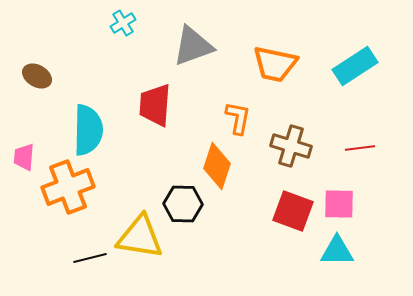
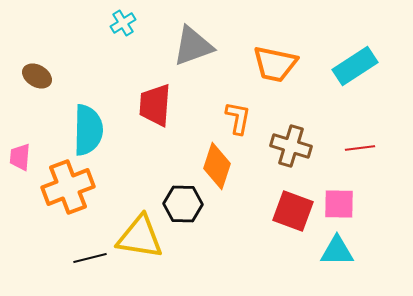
pink trapezoid: moved 4 px left
